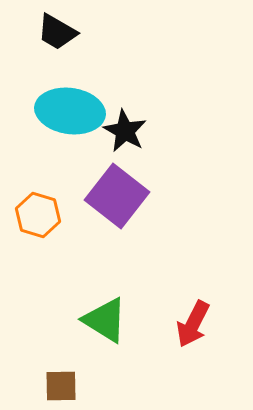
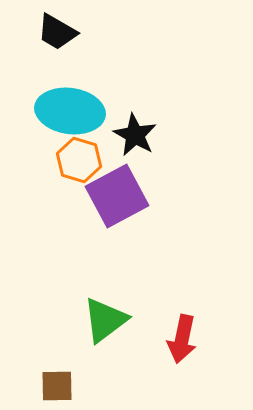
black star: moved 10 px right, 4 px down
purple square: rotated 24 degrees clockwise
orange hexagon: moved 41 px right, 55 px up
green triangle: rotated 51 degrees clockwise
red arrow: moved 11 px left, 15 px down; rotated 15 degrees counterclockwise
brown square: moved 4 px left
